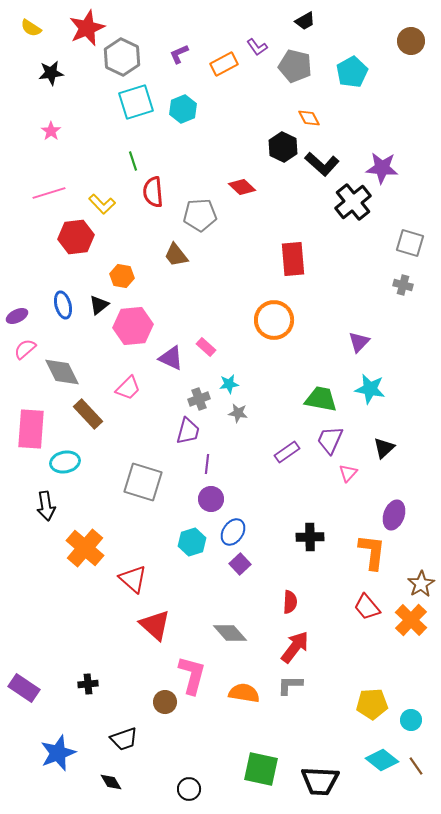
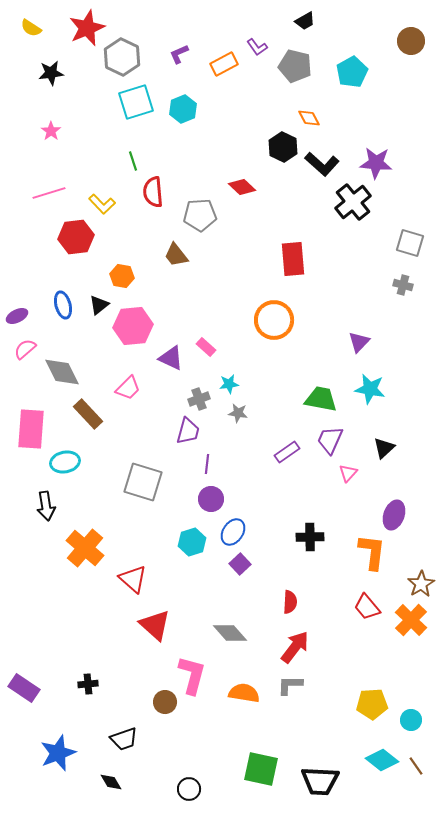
purple star at (382, 168): moved 6 px left, 5 px up
